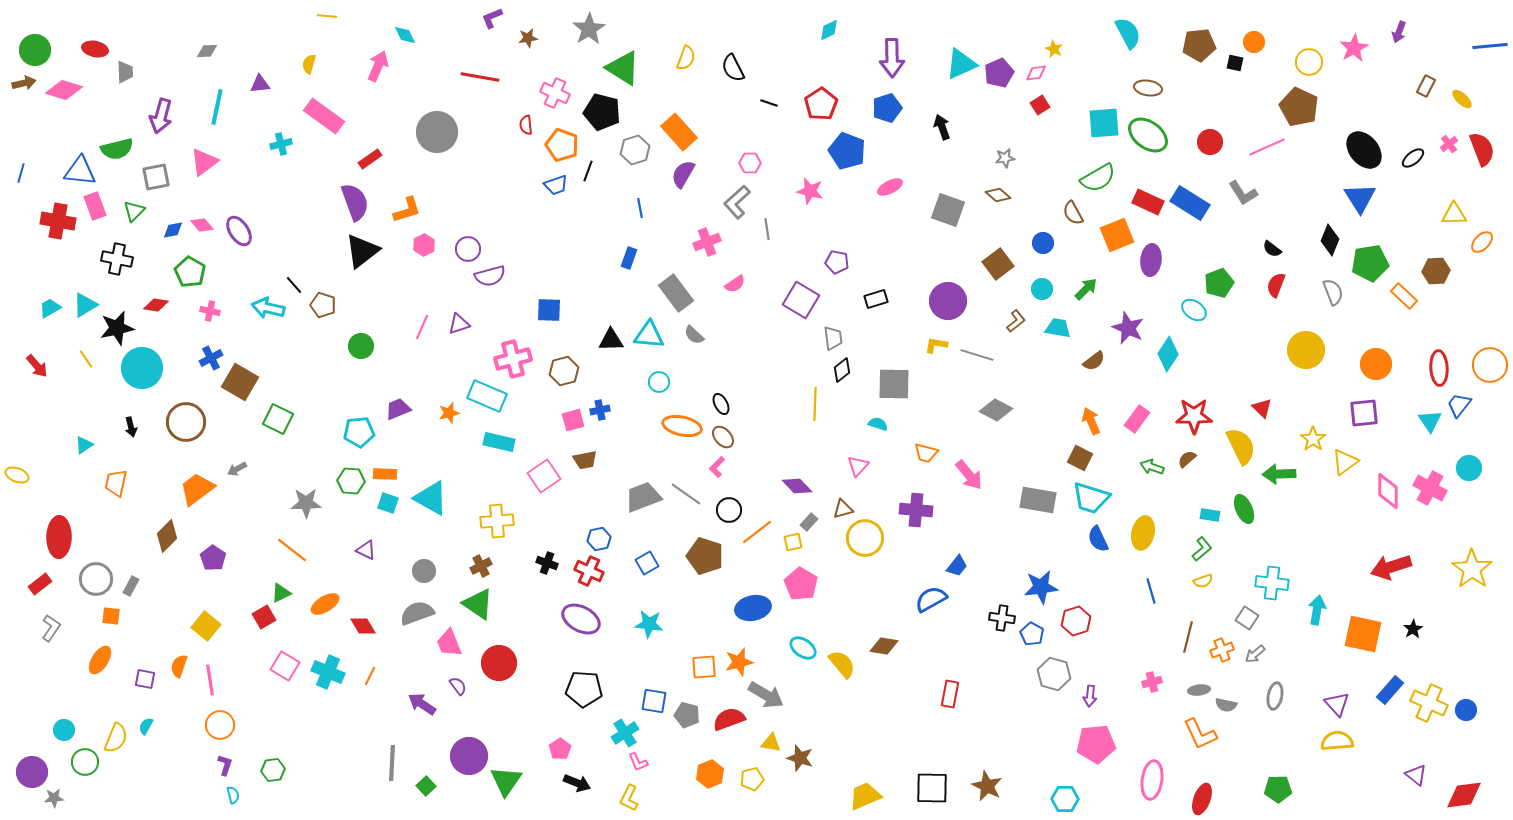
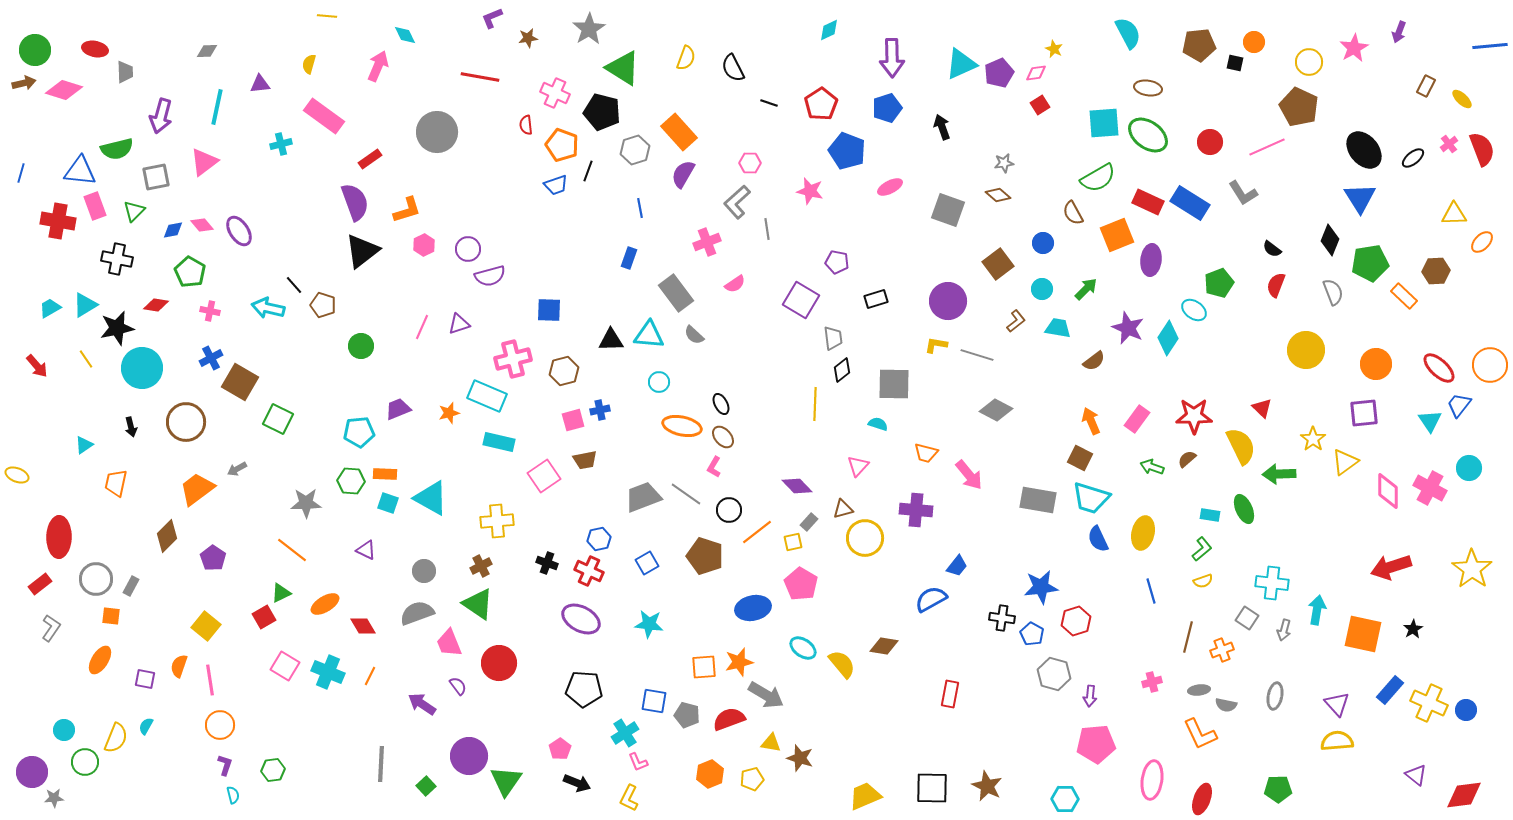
gray star at (1005, 158): moved 1 px left, 5 px down
cyan diamond at (1168, 354): moved 16 px up
red ellipse at (1439, 368): rotated 44 degrees counterclockwise
pink L-shape at (717, 467): moved 3 px left; rotated 15 degrees counterclockwise
gray arrow at (1255, 654): moved 29 px right, 24 px up; rotated 35 degrees counterclockwise
gray line at (392, 763): moved 11 px left, 1 px down
